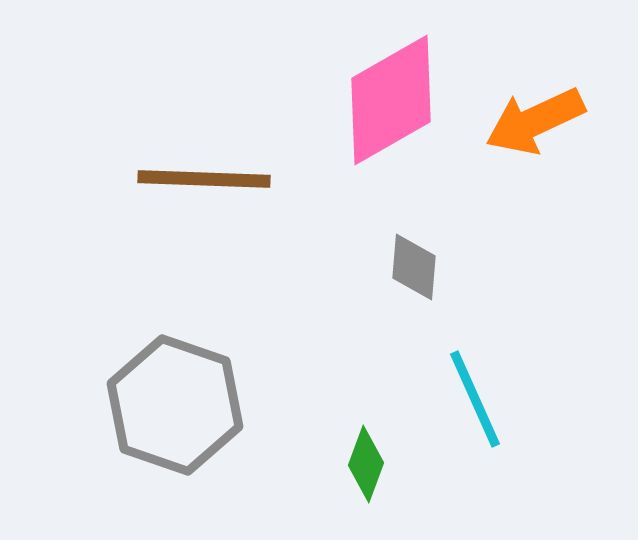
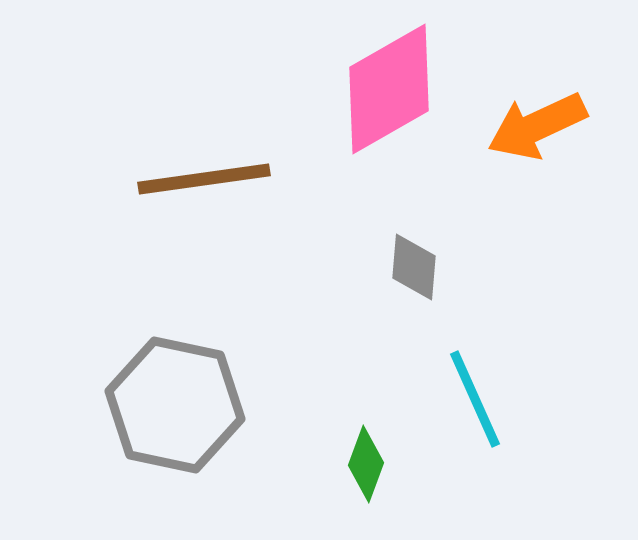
pink diamond: moved 2 px left, 11 px up
orange arrow: moved 2 px right, 5 px down
brown line: rotated 10 degrees counterclockwise
gray hexagon: rotated 7 degrees counterclockwise
